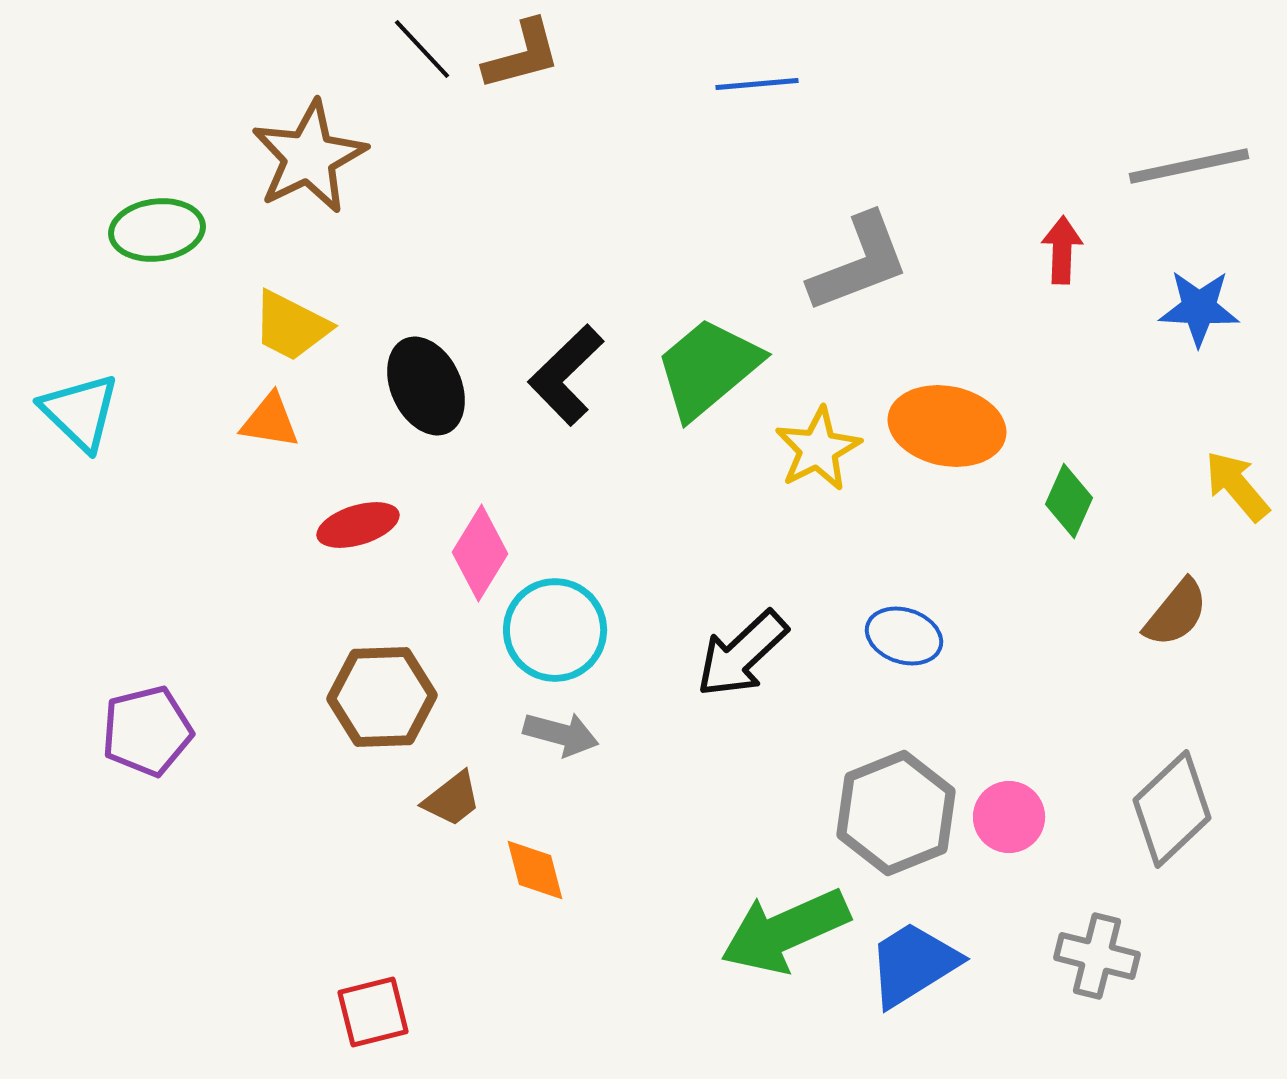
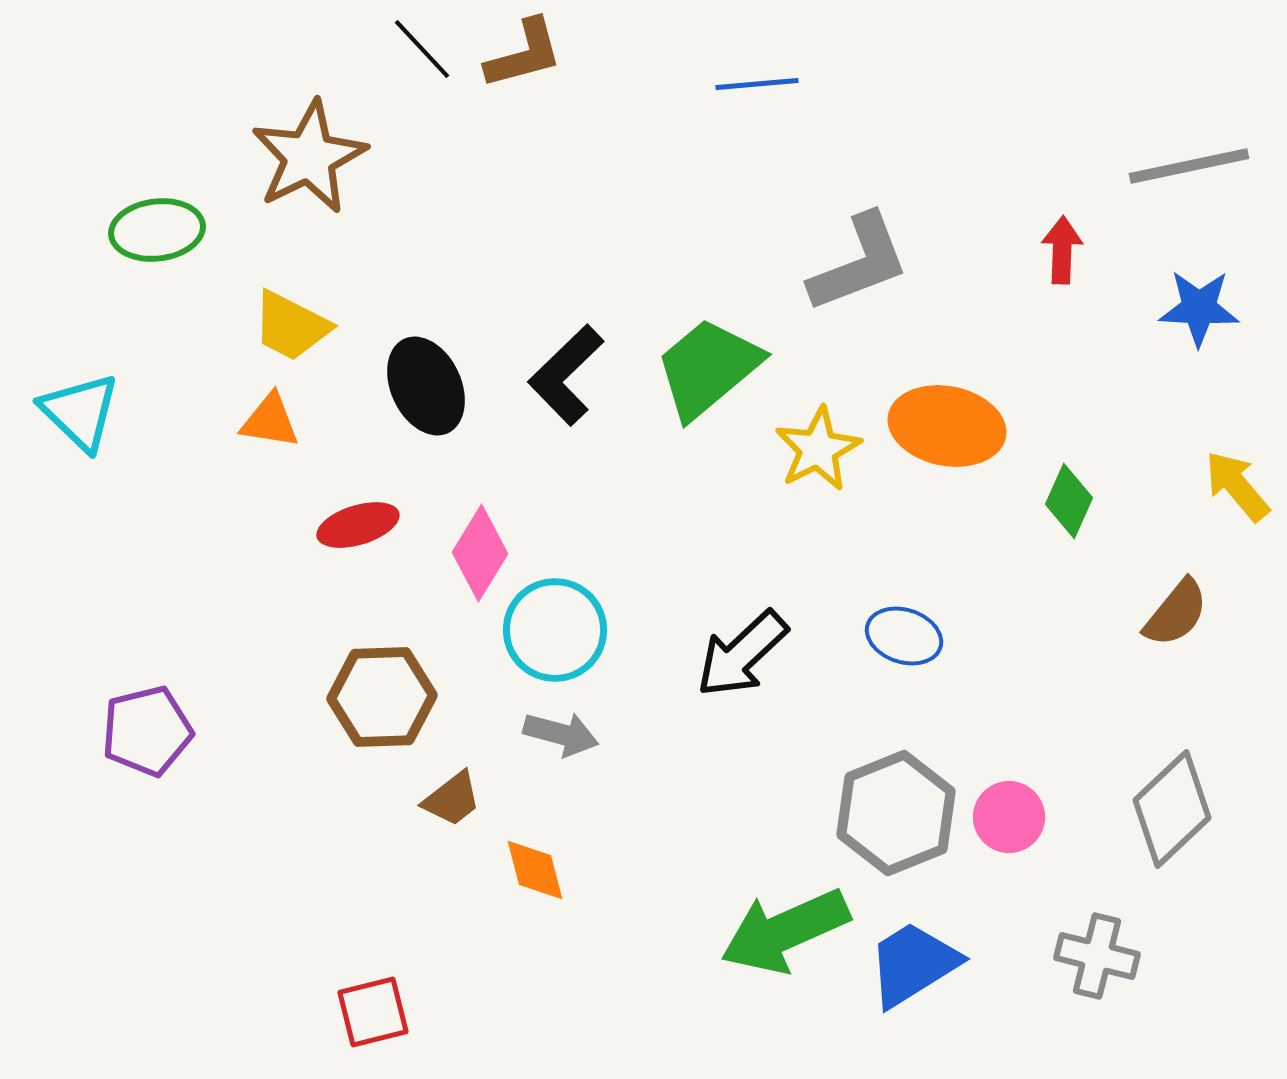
brown L-shape: moved 2 px right, 1 px up
